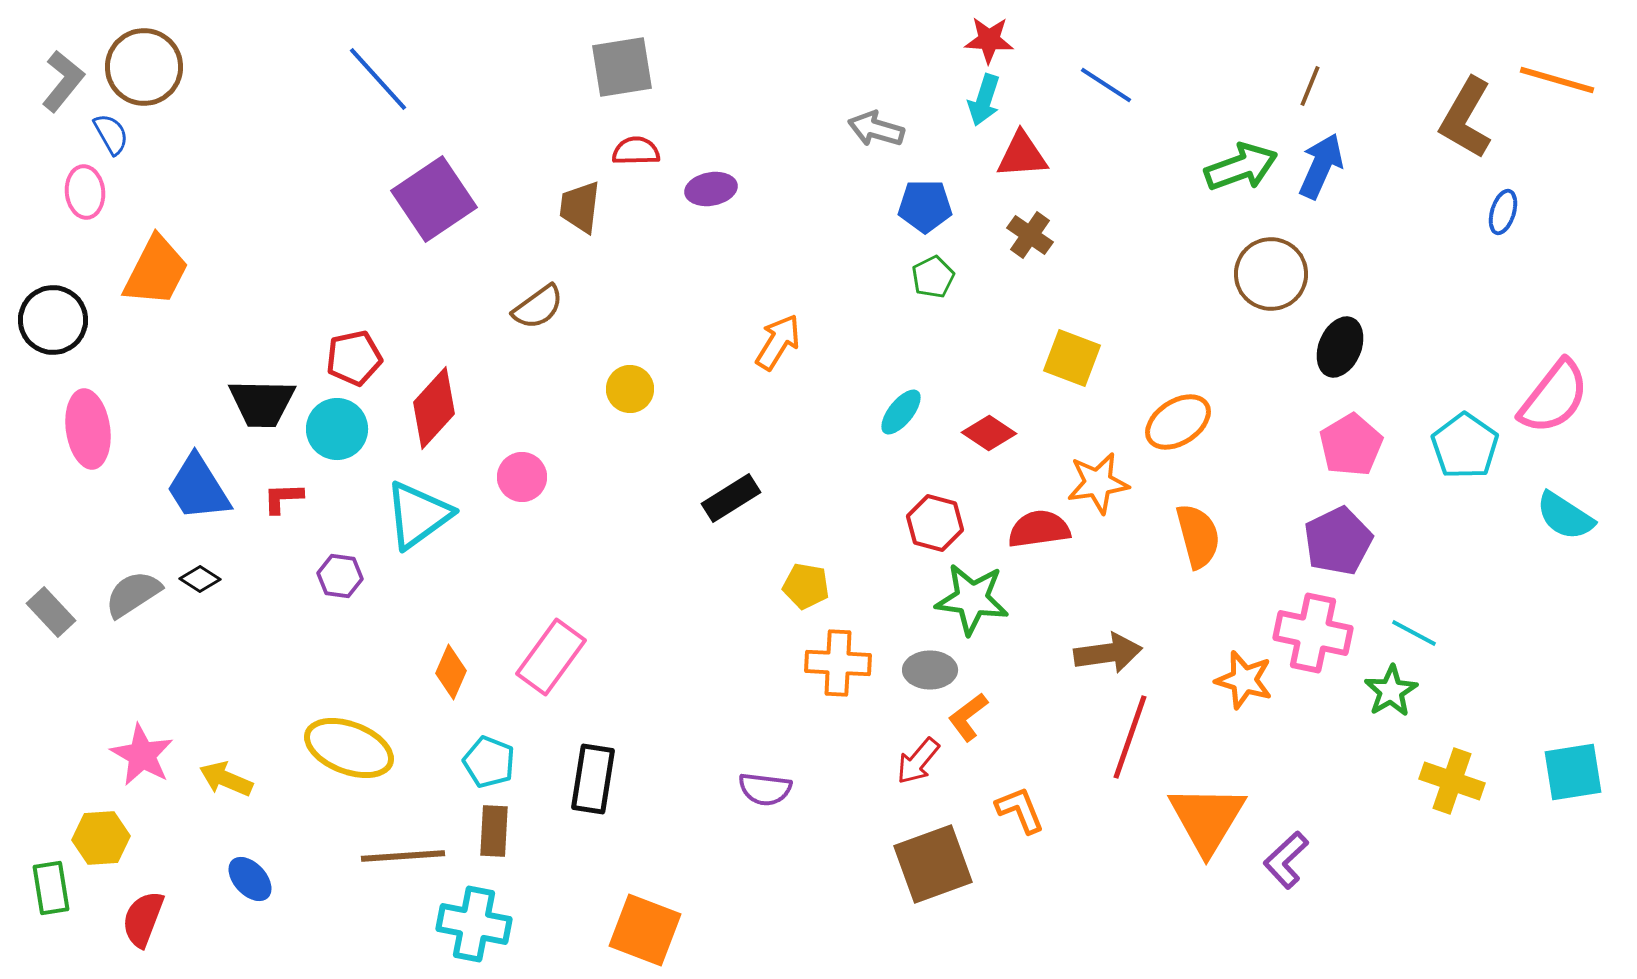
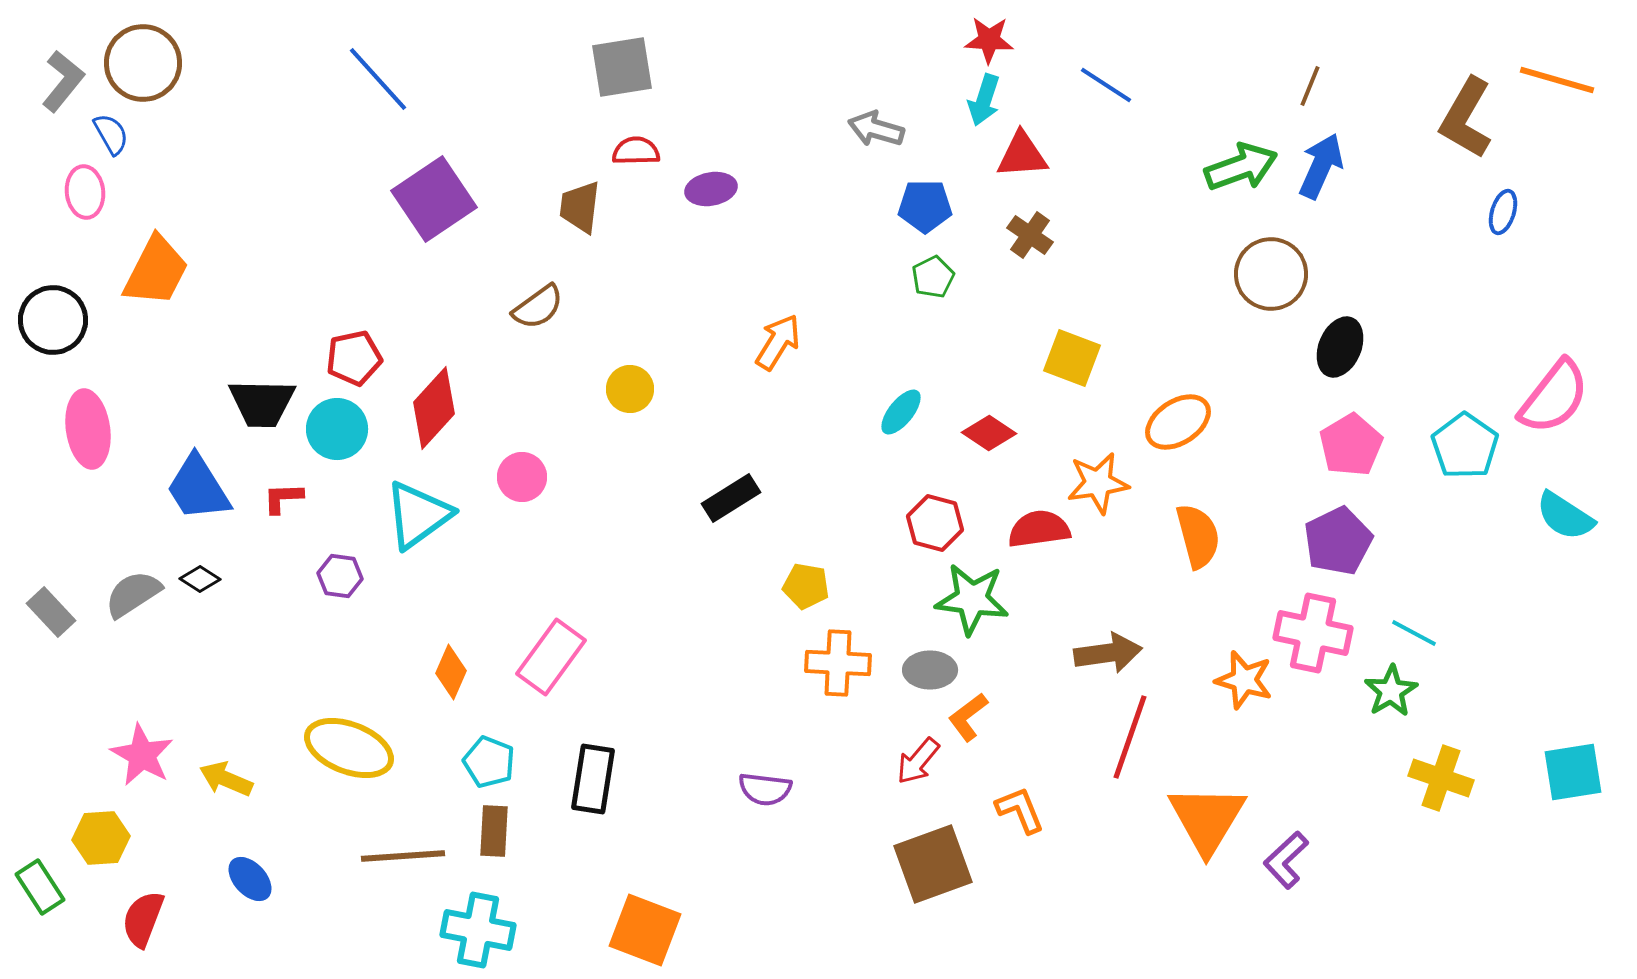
brown circle at (144, 67): moved 1 px left, 4 px up
yellow cross at (1452, 781): moved 11 px left, 3 px up
green rectangle at (51, 888): moved 11 px left, 1 px up; rotated 24 degrees counterclockwise
cyan cross at (474, 924): moved 4 px right, 6 px down
